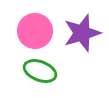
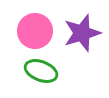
green ellipse: moved 1 px right
